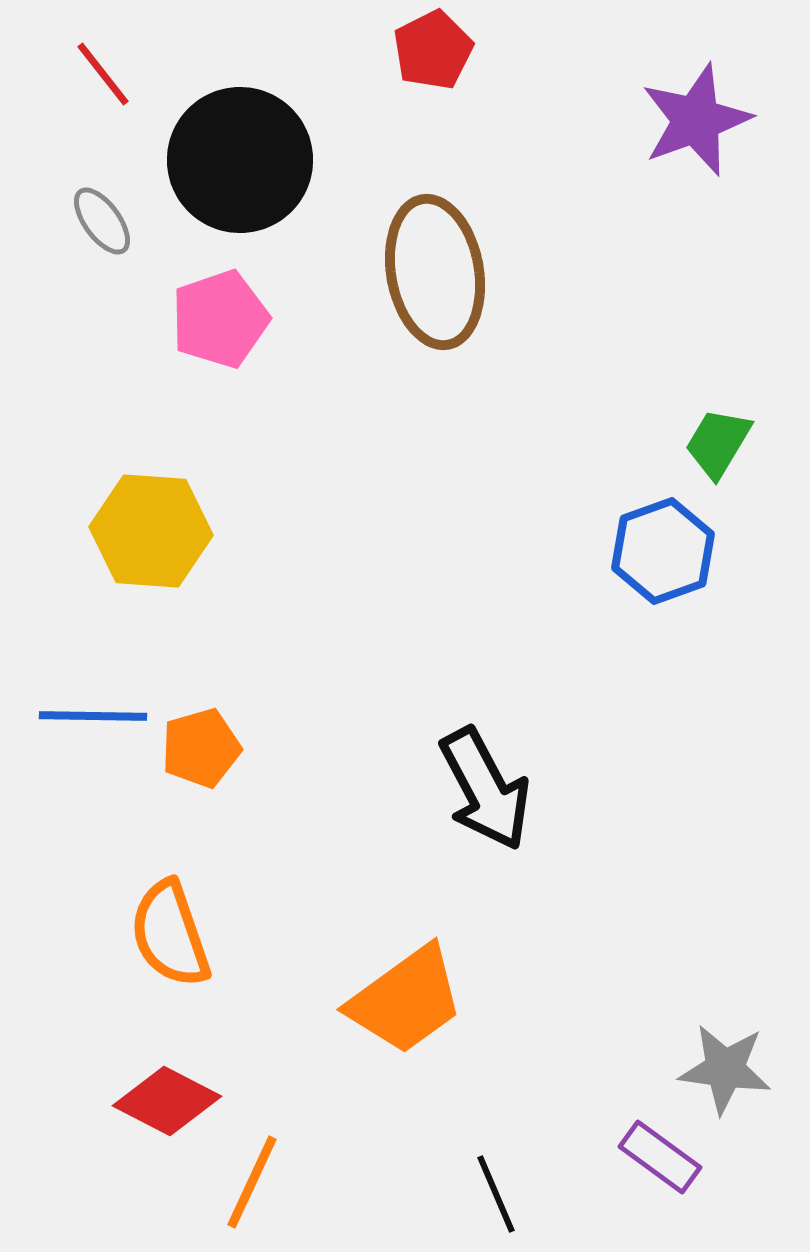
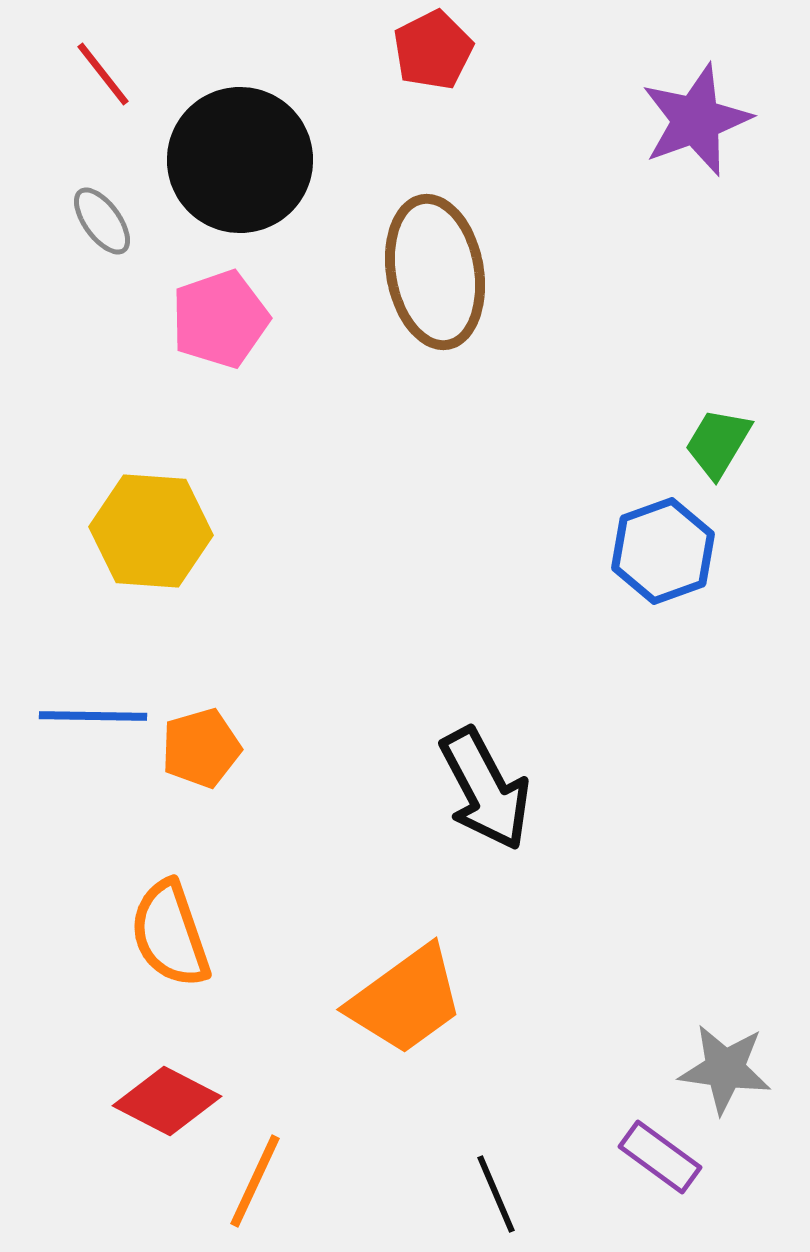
orange line: moved 3 px right, 1 px up
